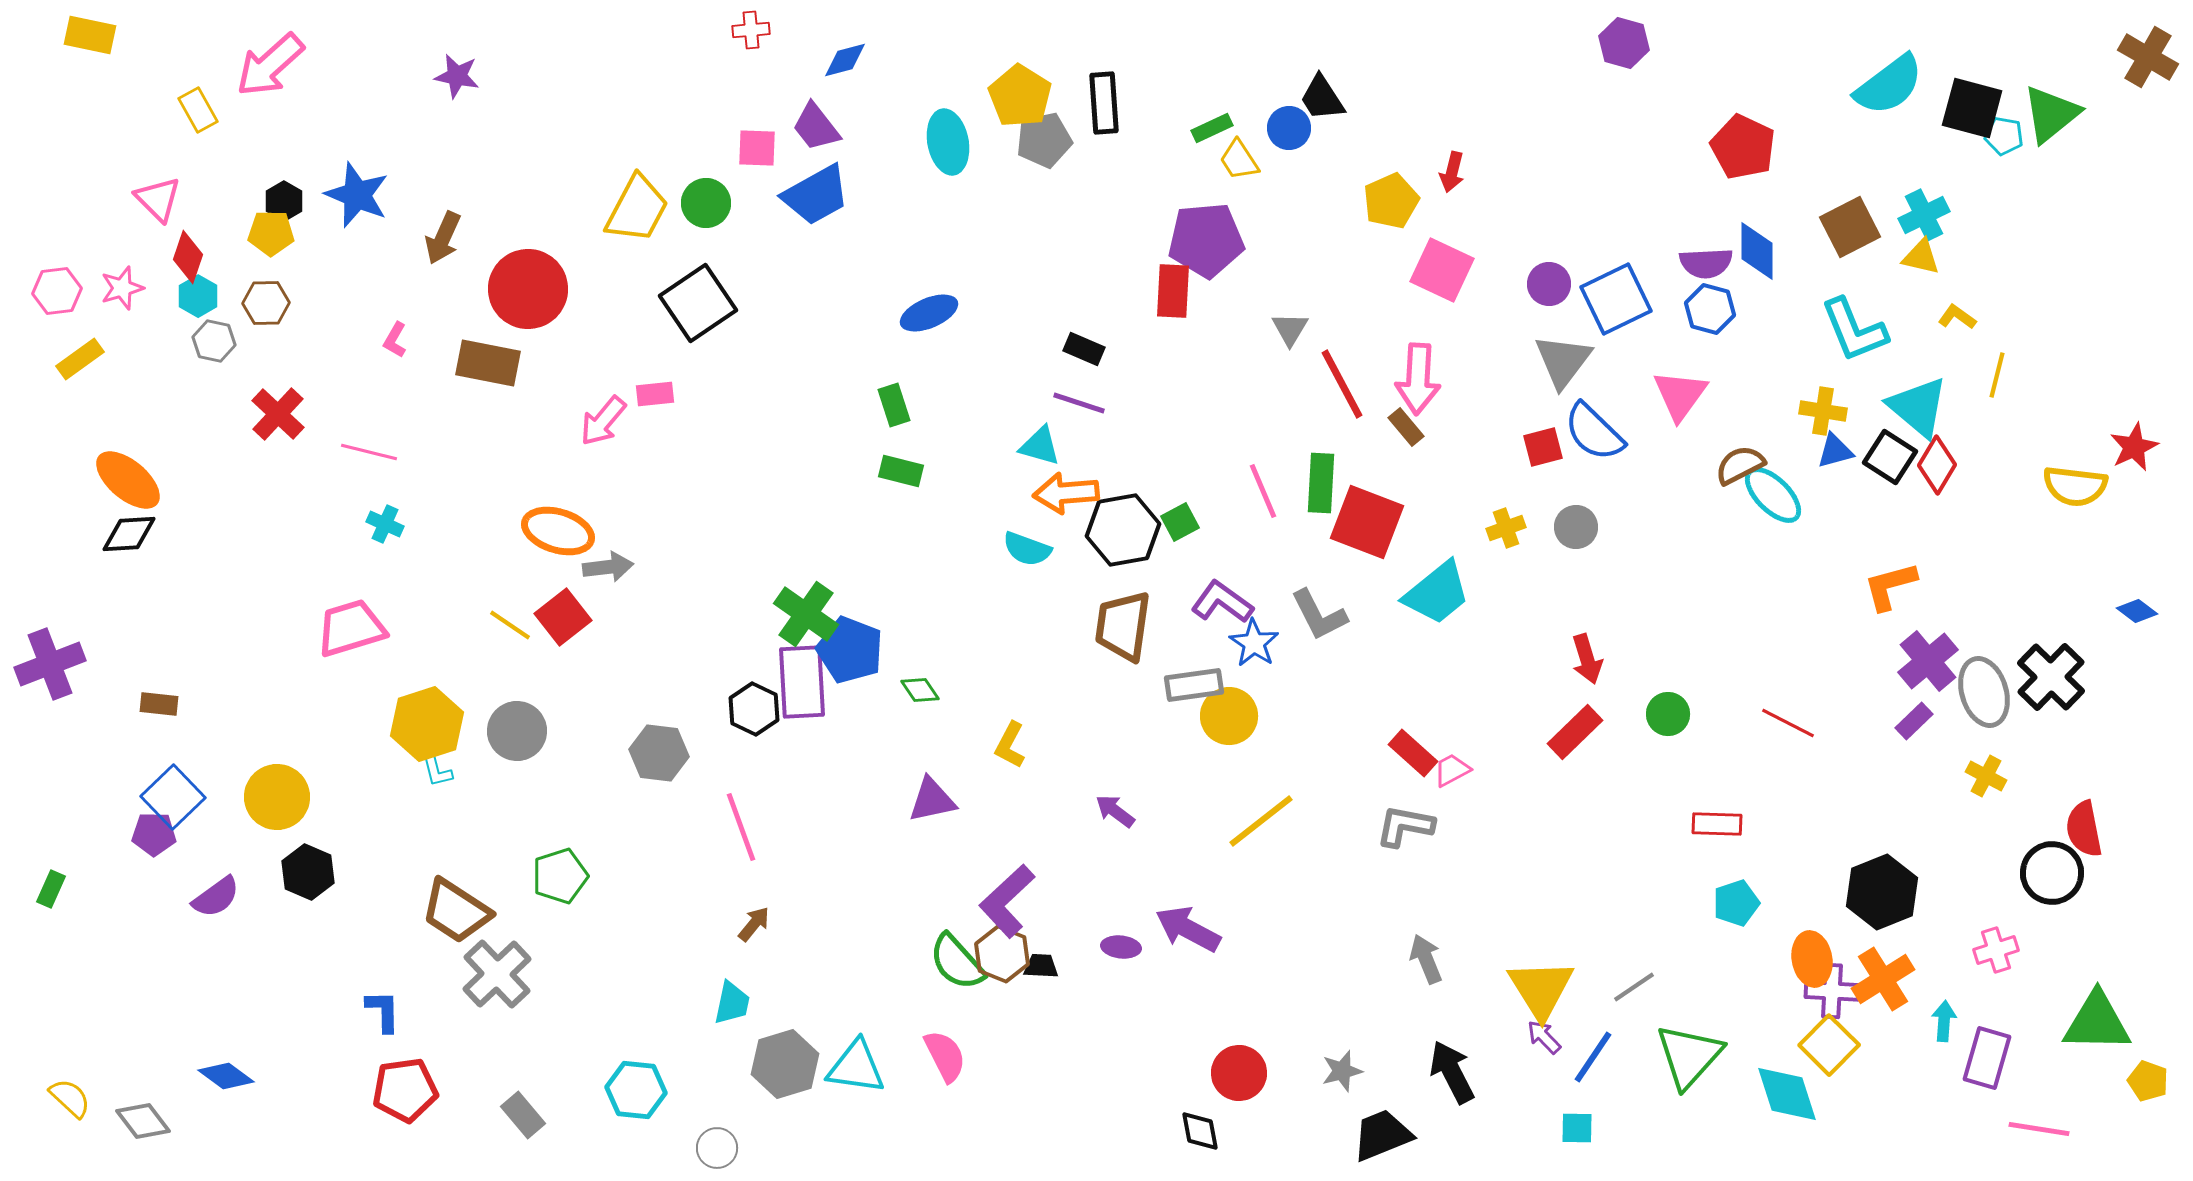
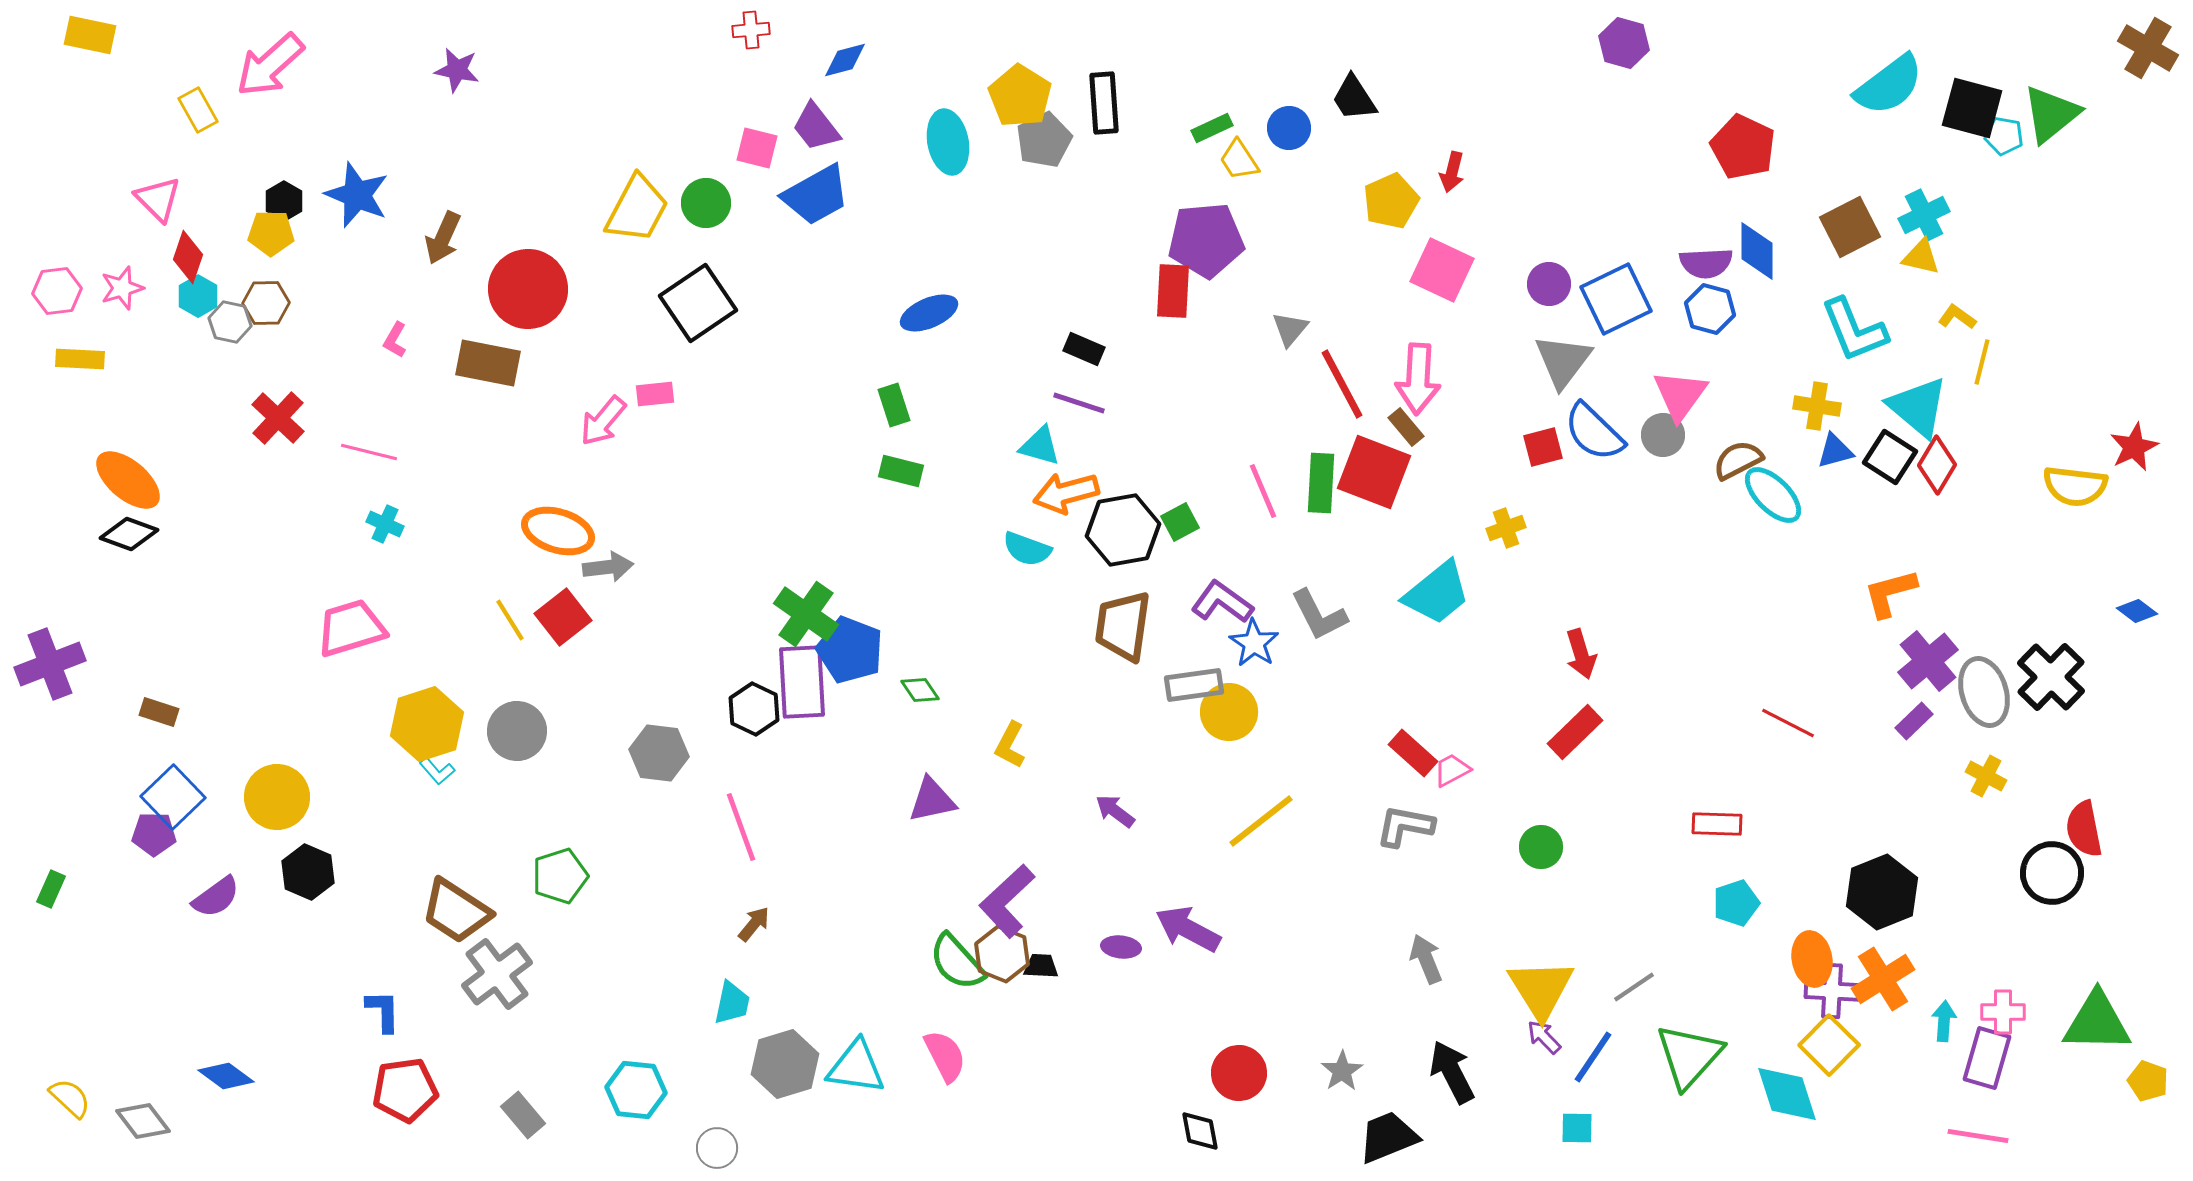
brown cross at (2148, 57): moved 9 px up
purple star at (457, 76): moved 6 px up
black trapezoid at (1322, 98): moved 32 px right
gray pentagon at (1044, 140): rotated 14 degrees counterclockwise
pink square at (757, 148): rotated 12 degrees clockwise
gray triangle at (1290, 329): rotated 9 degrees clockwise
gray hexagon at (214, 341): moved 16 px right, 19 px up
yellow rectangle at (80, 359): rotated 39 degrees clockwise
yellow line at (1997, 375): moved 15 px left, 13 px up
yellow cross at (1823, 411): moved 6 px left, 5 px up
red cross at (278, 414): moved 4 px down
brown semicircle at (1740, 465): moved 2 px left, 5 px up
orange arrow at (1066, 493): rotated 10 degrees counterclockwise
red square at (1367, 522): moved 7 px right, 50 px up
gray circle at (1576, 527): moved 87 px right, 92 px up
black diamond at (129, 534): rotated 24 degrees clockwise
orange L-shape at (1890, 586): moved 7 px down
yellow line at (510, 625): moved 5 px up; rotated 24 degrees clockwise
red arrow at (1587, 659): moved 6 px left, 5 px up
brown rectangle at (159, 704): moved 8 px down; rotated 12 degrees clockwise
green circle at (1668, 714): moved 127 px left, 133 px down
yellow circle at (1229, 716): moved 4 px up
cyan L-shape at (437, 771): rotated 27 degrees counterclockwise
pink cross at (1996, 950): moved 7 px right, 62 px down; rotated 18 degrees clockwise
gray cross at (497, 974): rotated 6 degrees clockwise
gray star at (1342, 1071): rotated 18 degrees counterclockwise
pink line at (2039, 1129): moved 61 px left, 7 px down
black trapezoid at (1382, 1135): moved 6 px right, 2 px down
